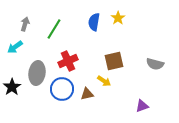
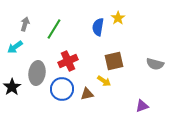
blue semicircle: moved 4 px right, 5 px down
